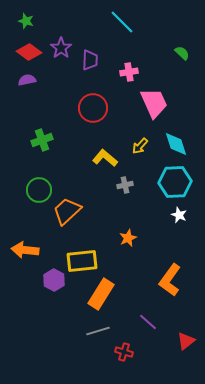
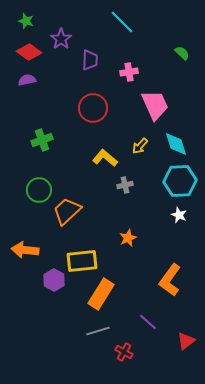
purple star: moved 9 px up
pink trapezoid: moved 1 px right, 2 px down
cyan hexagon: moved 5 px right, 1 px up
red cross: rotated 12 degrees clockwise
